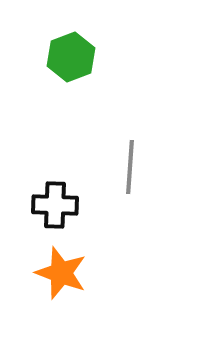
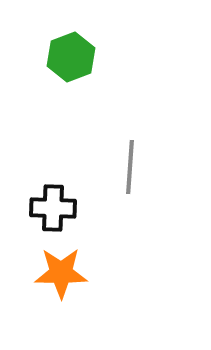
black cross: moved 2 px left, 3 px down
orange star: rotated 20 degrees counterclockwise
